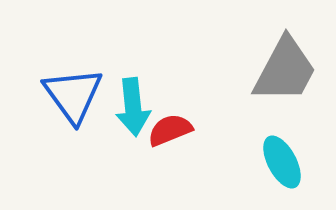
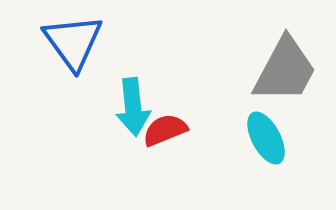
blue triangle: moved 53 px up
red semicircle: moved 5 px left
cyan ellipse: moved 16 px left, 24 px up
